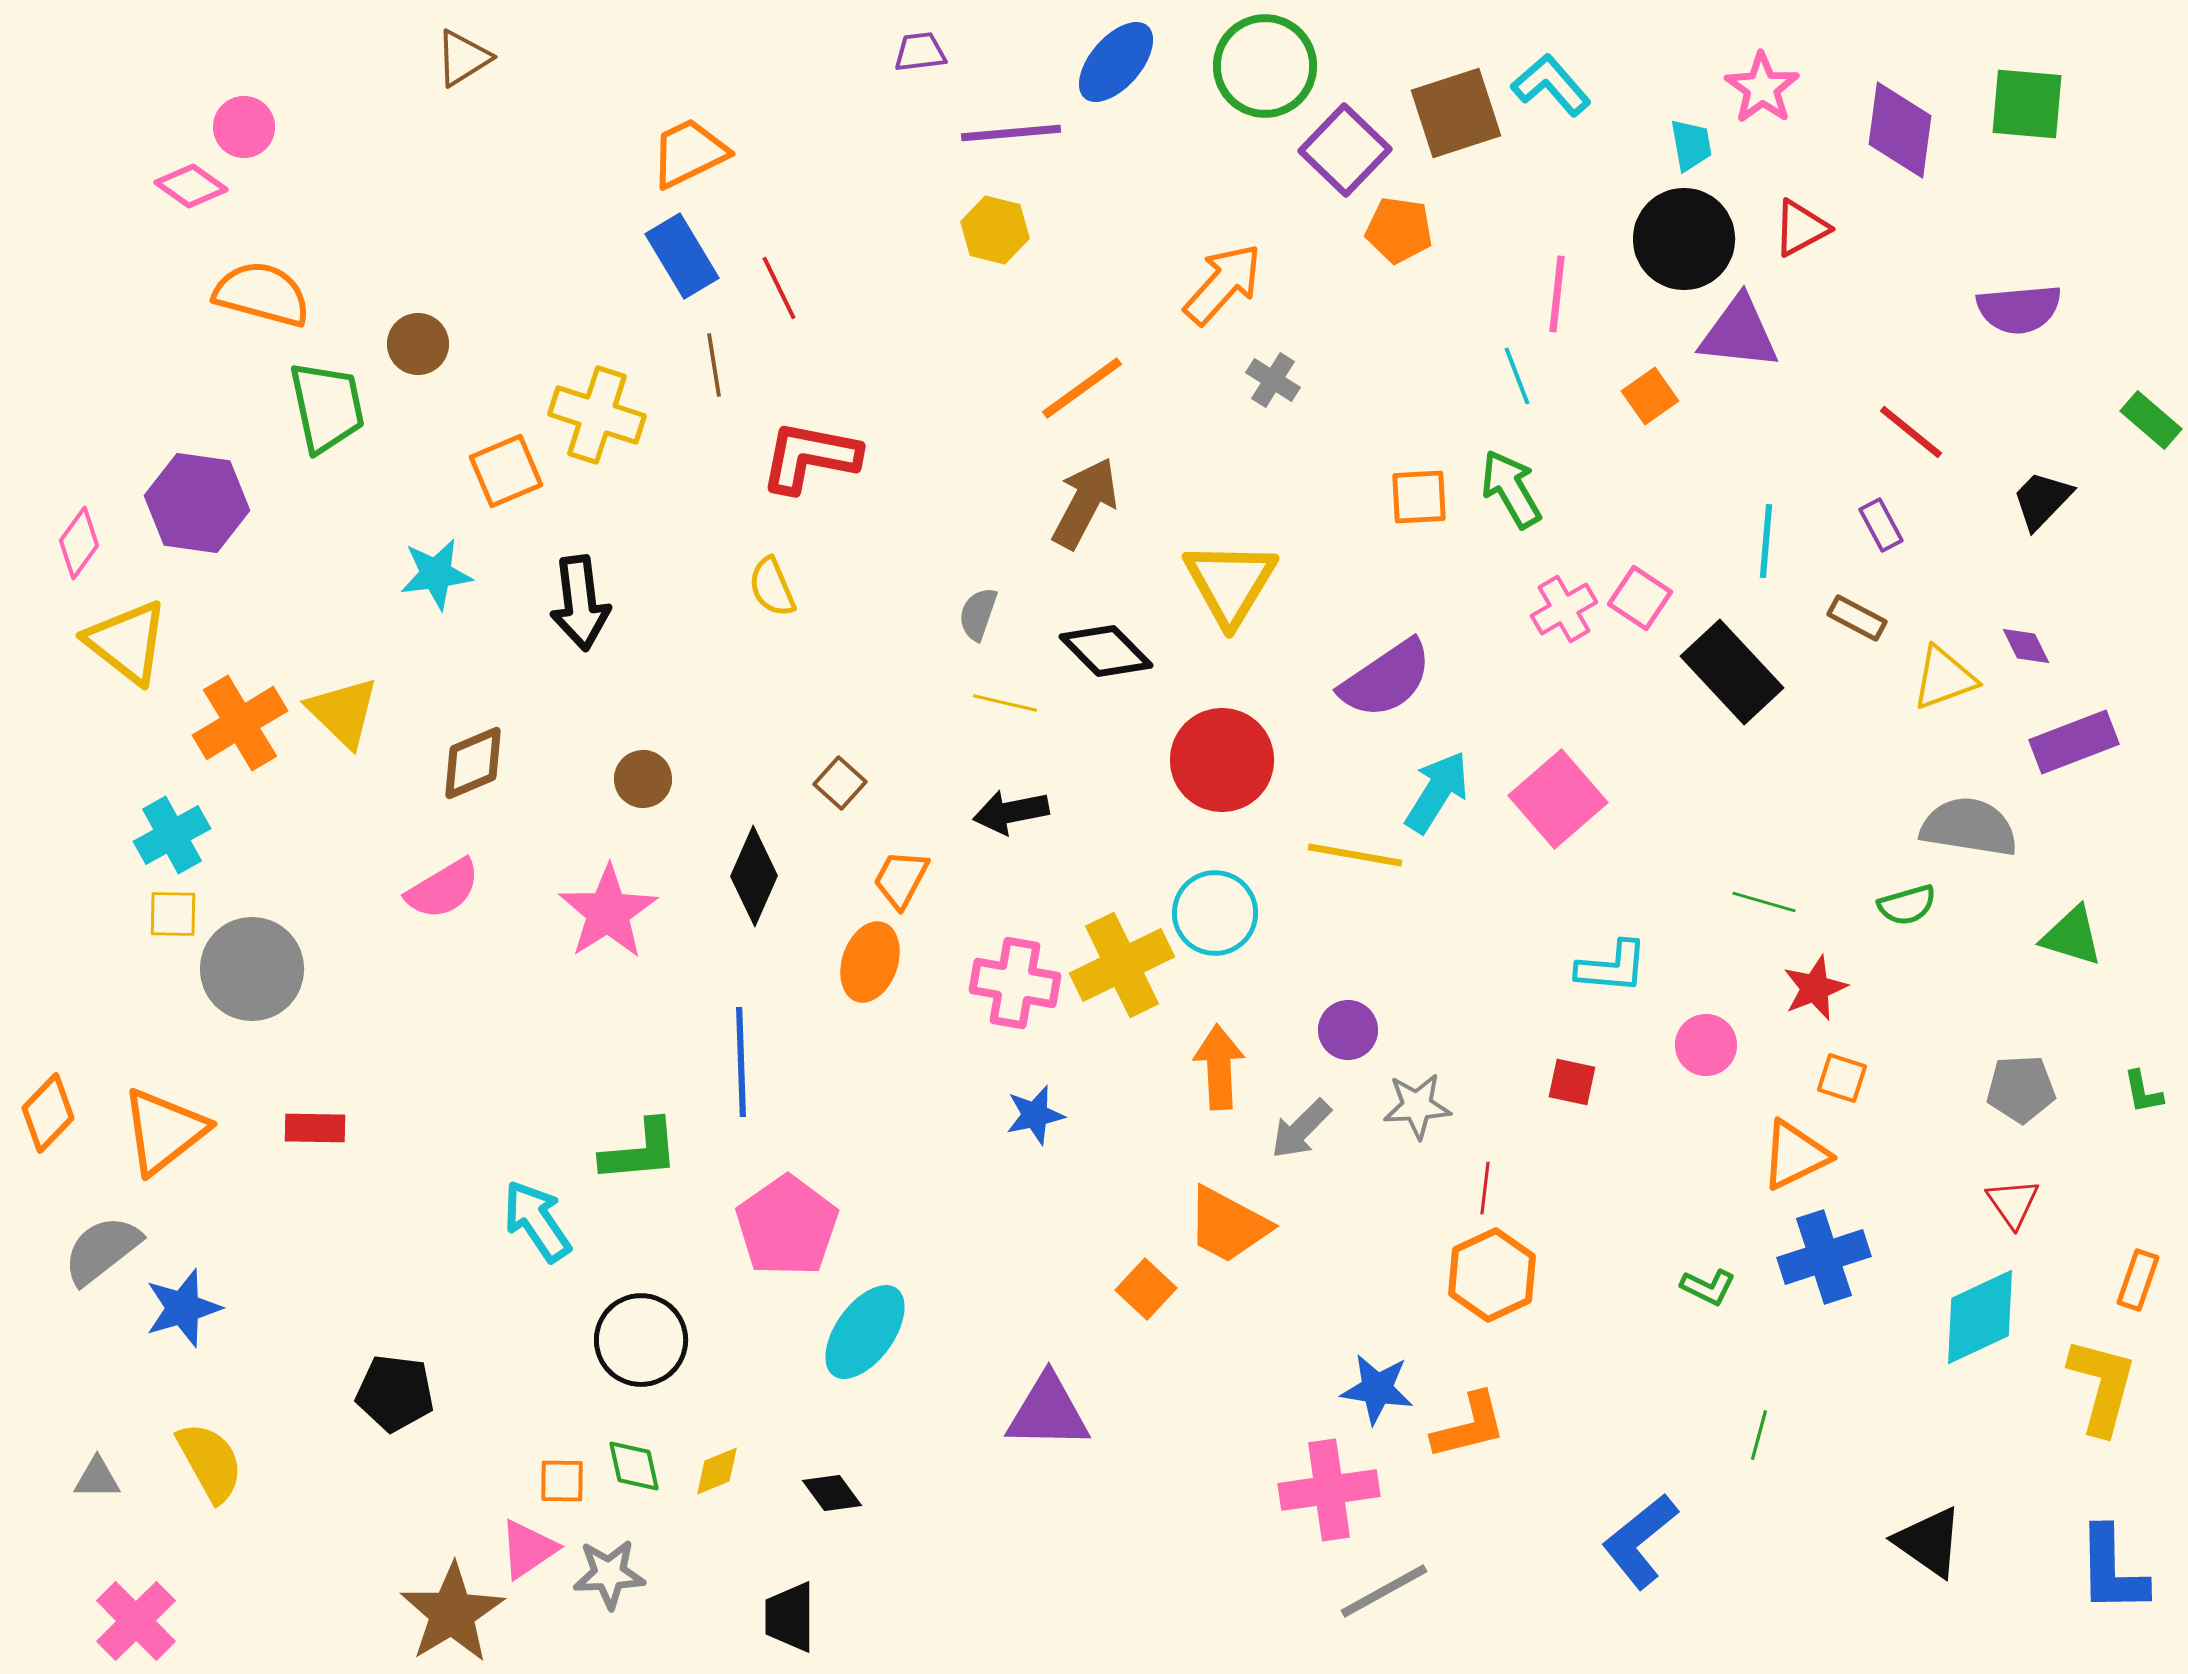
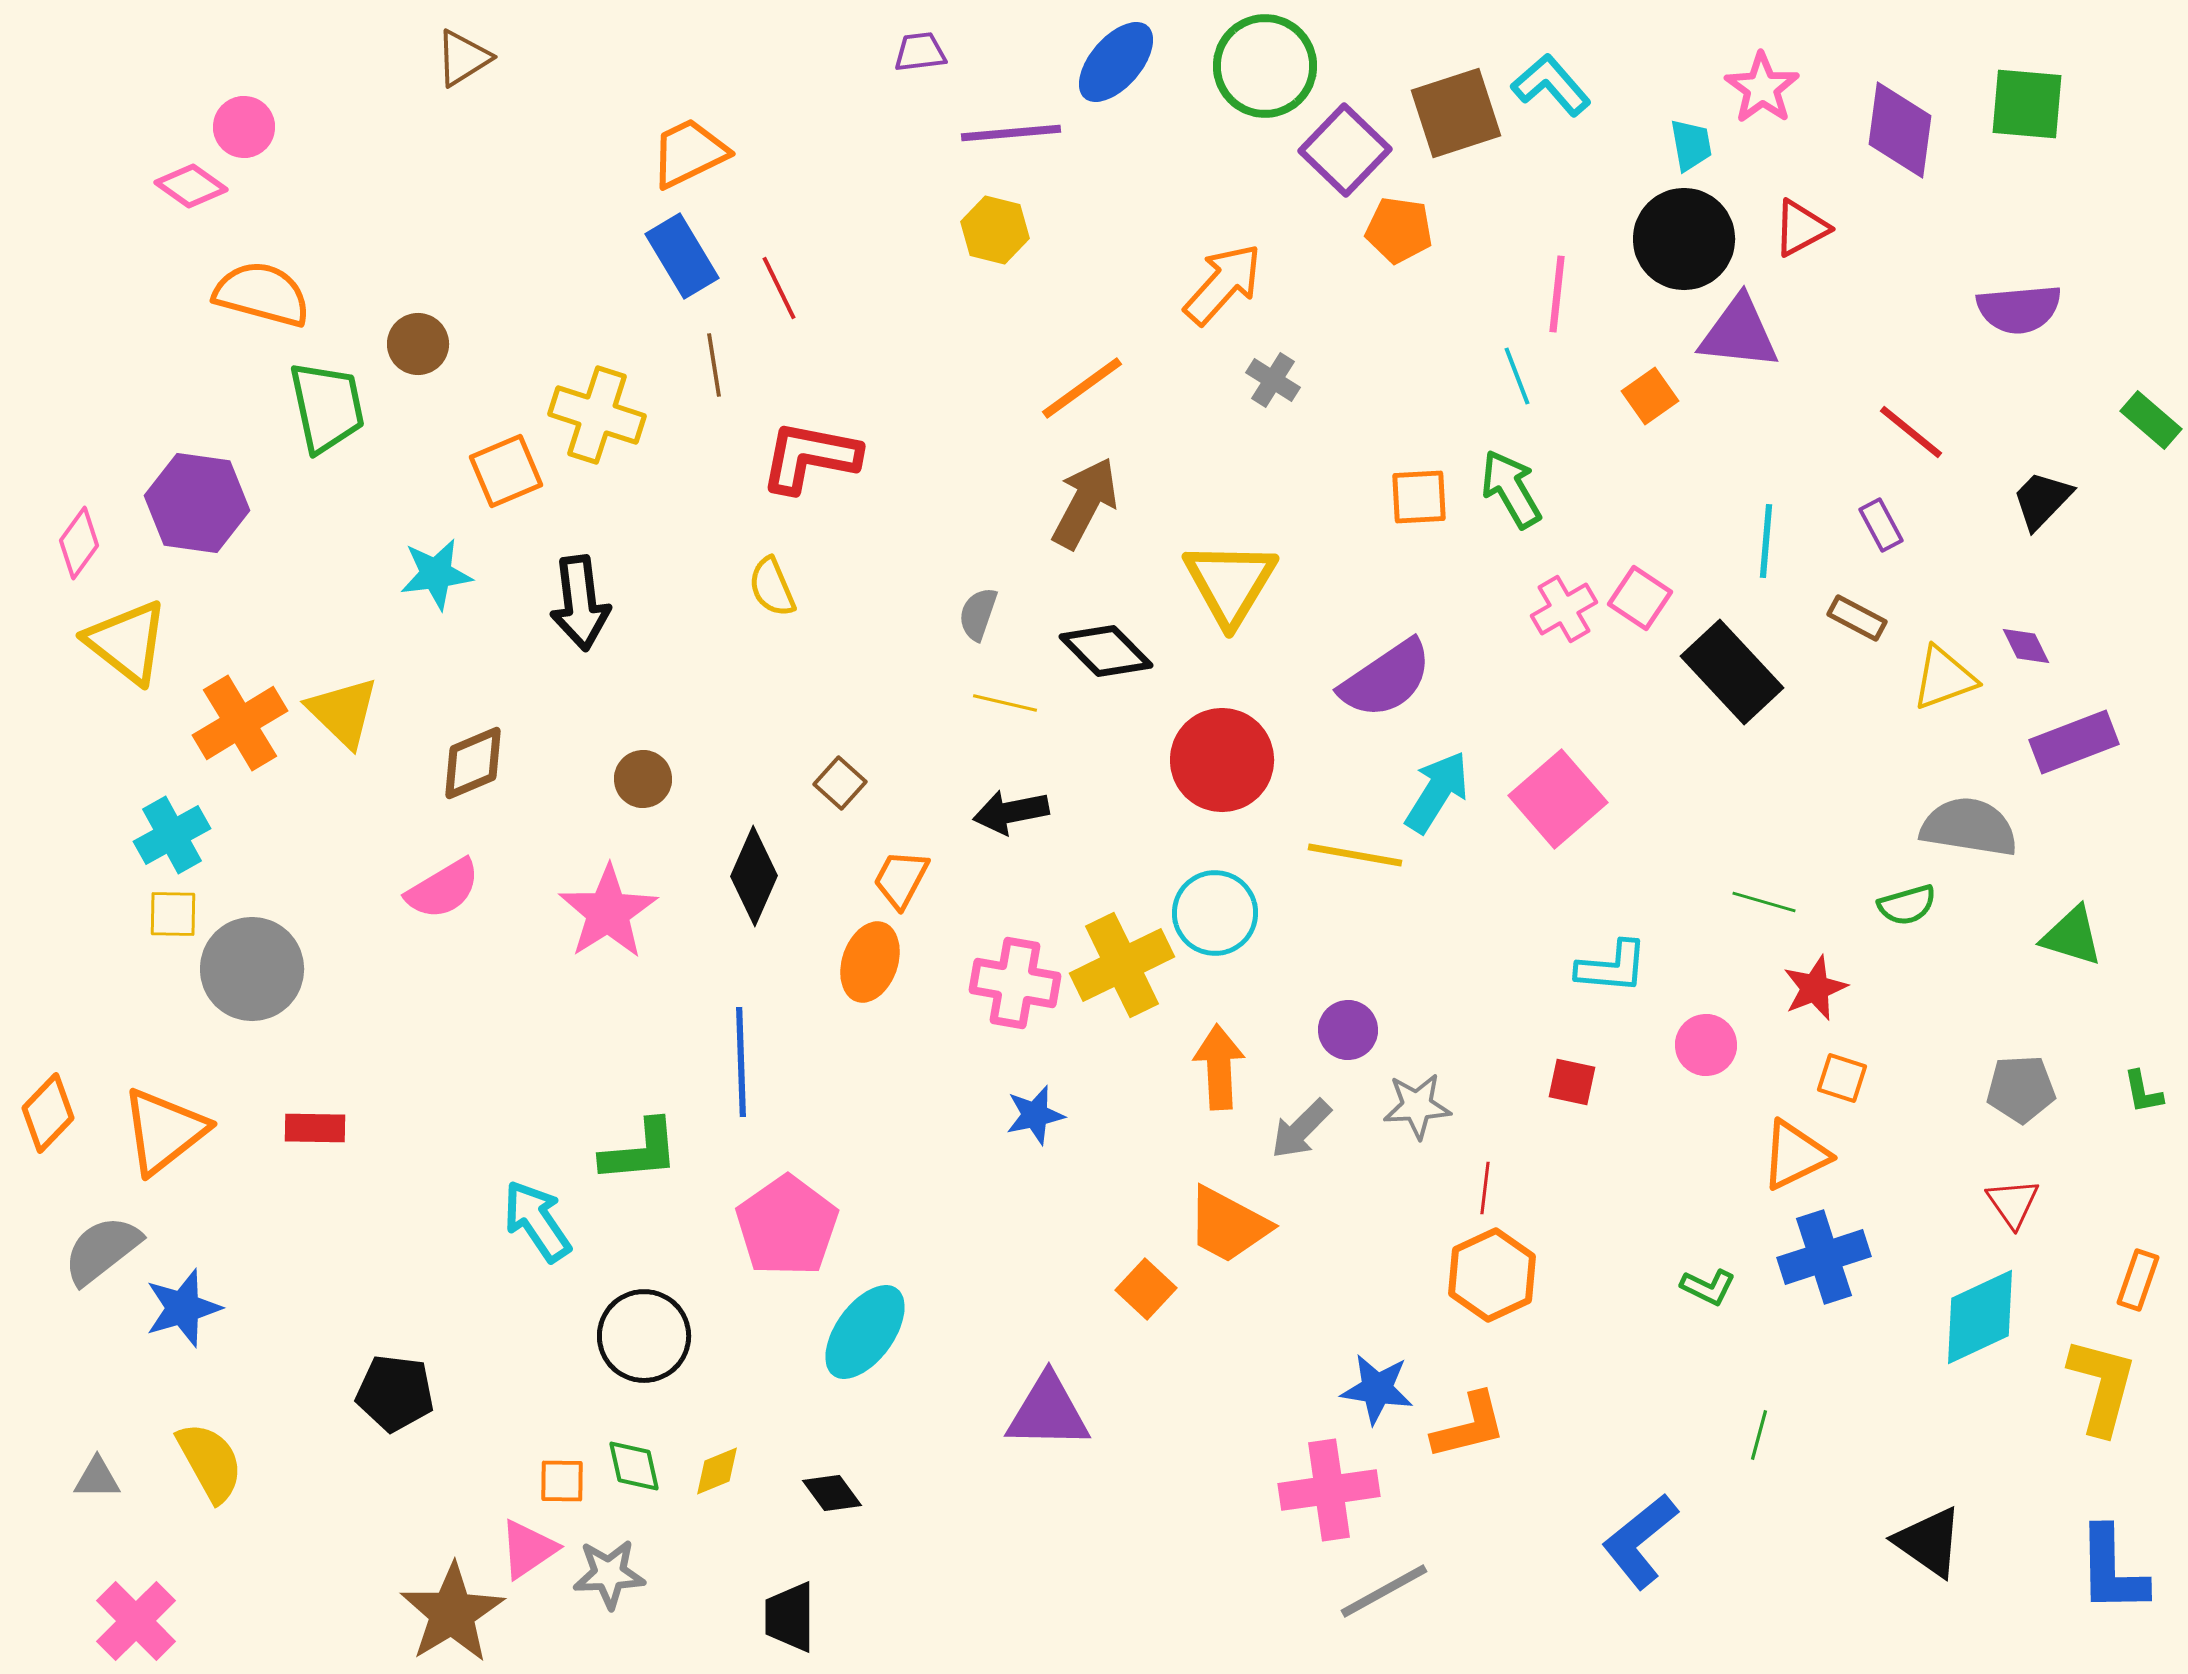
black circle at (641, 1340): moved 3 px right, 4 px up
